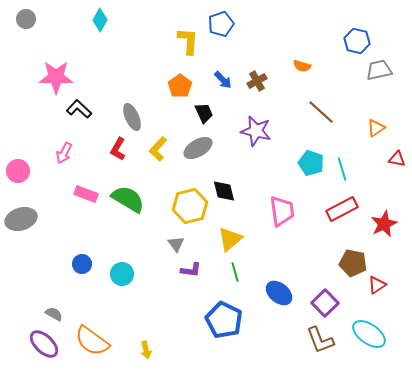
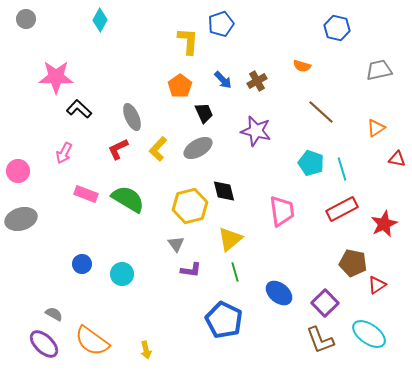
blue hexagon at (357, 41): moved 20 px left, 13 px up
red L-shape at (118, 149): rotated 35 degrees clockwise
